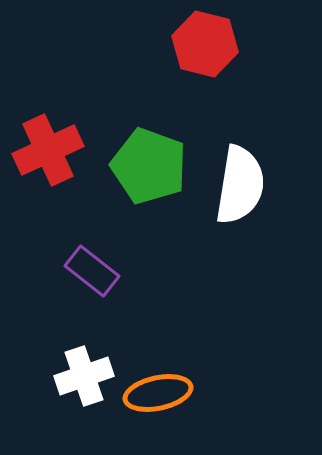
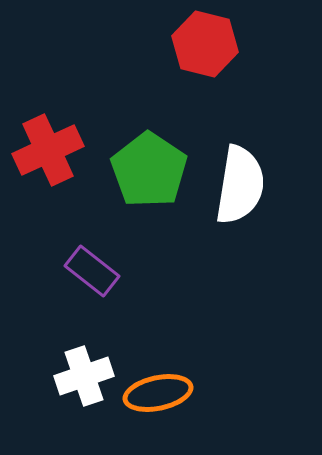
green pentagon: moved 4 px down; rotated 14 degrees clockwise
